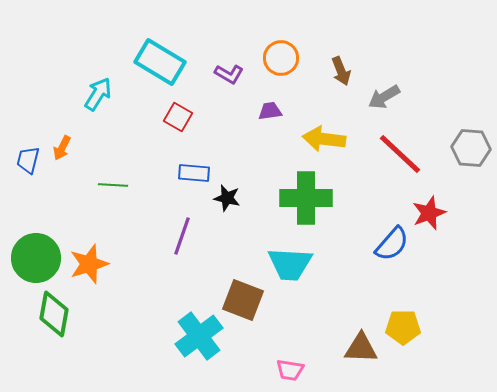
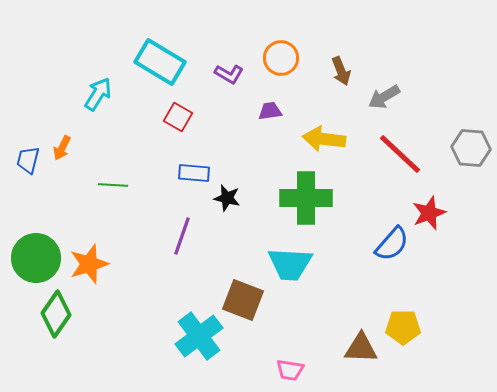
green diamond: moved 2 px right; rotated 24 degrees clockwise
